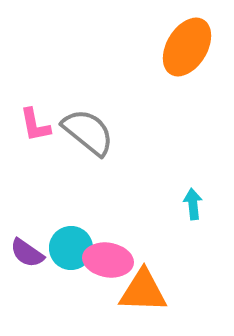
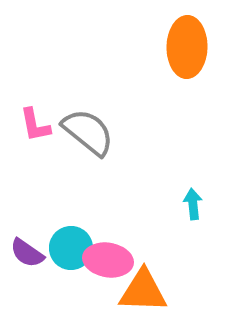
orange ellipse: rotated 30 degrees counterclockwise
